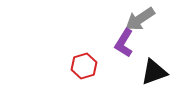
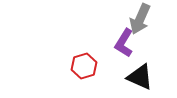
gray arrow: rotated 32 degrees counterclockwise
black triangle: moved 14 px left, 5 px down; rotated 44 degrees clockwise
